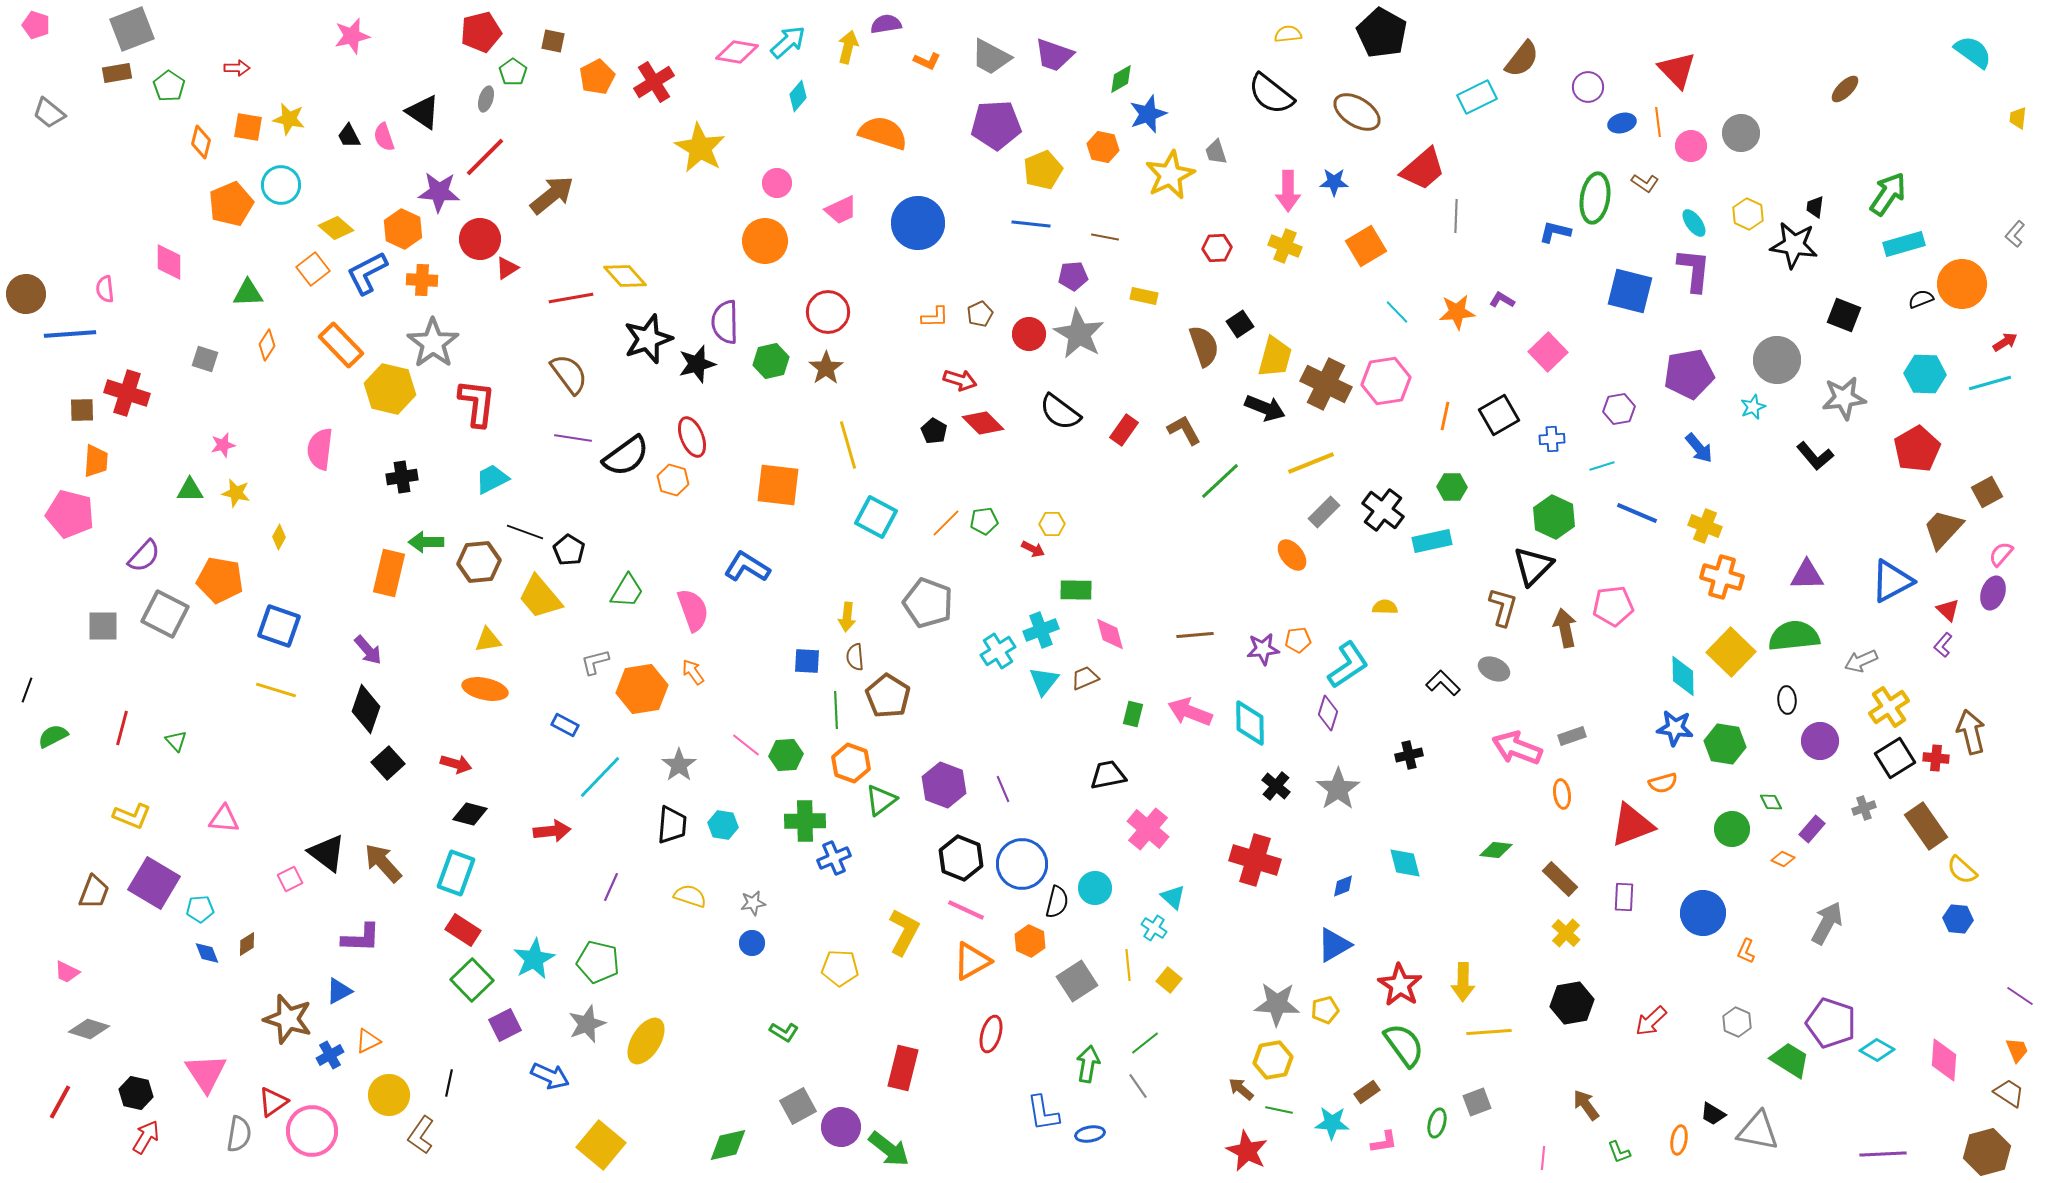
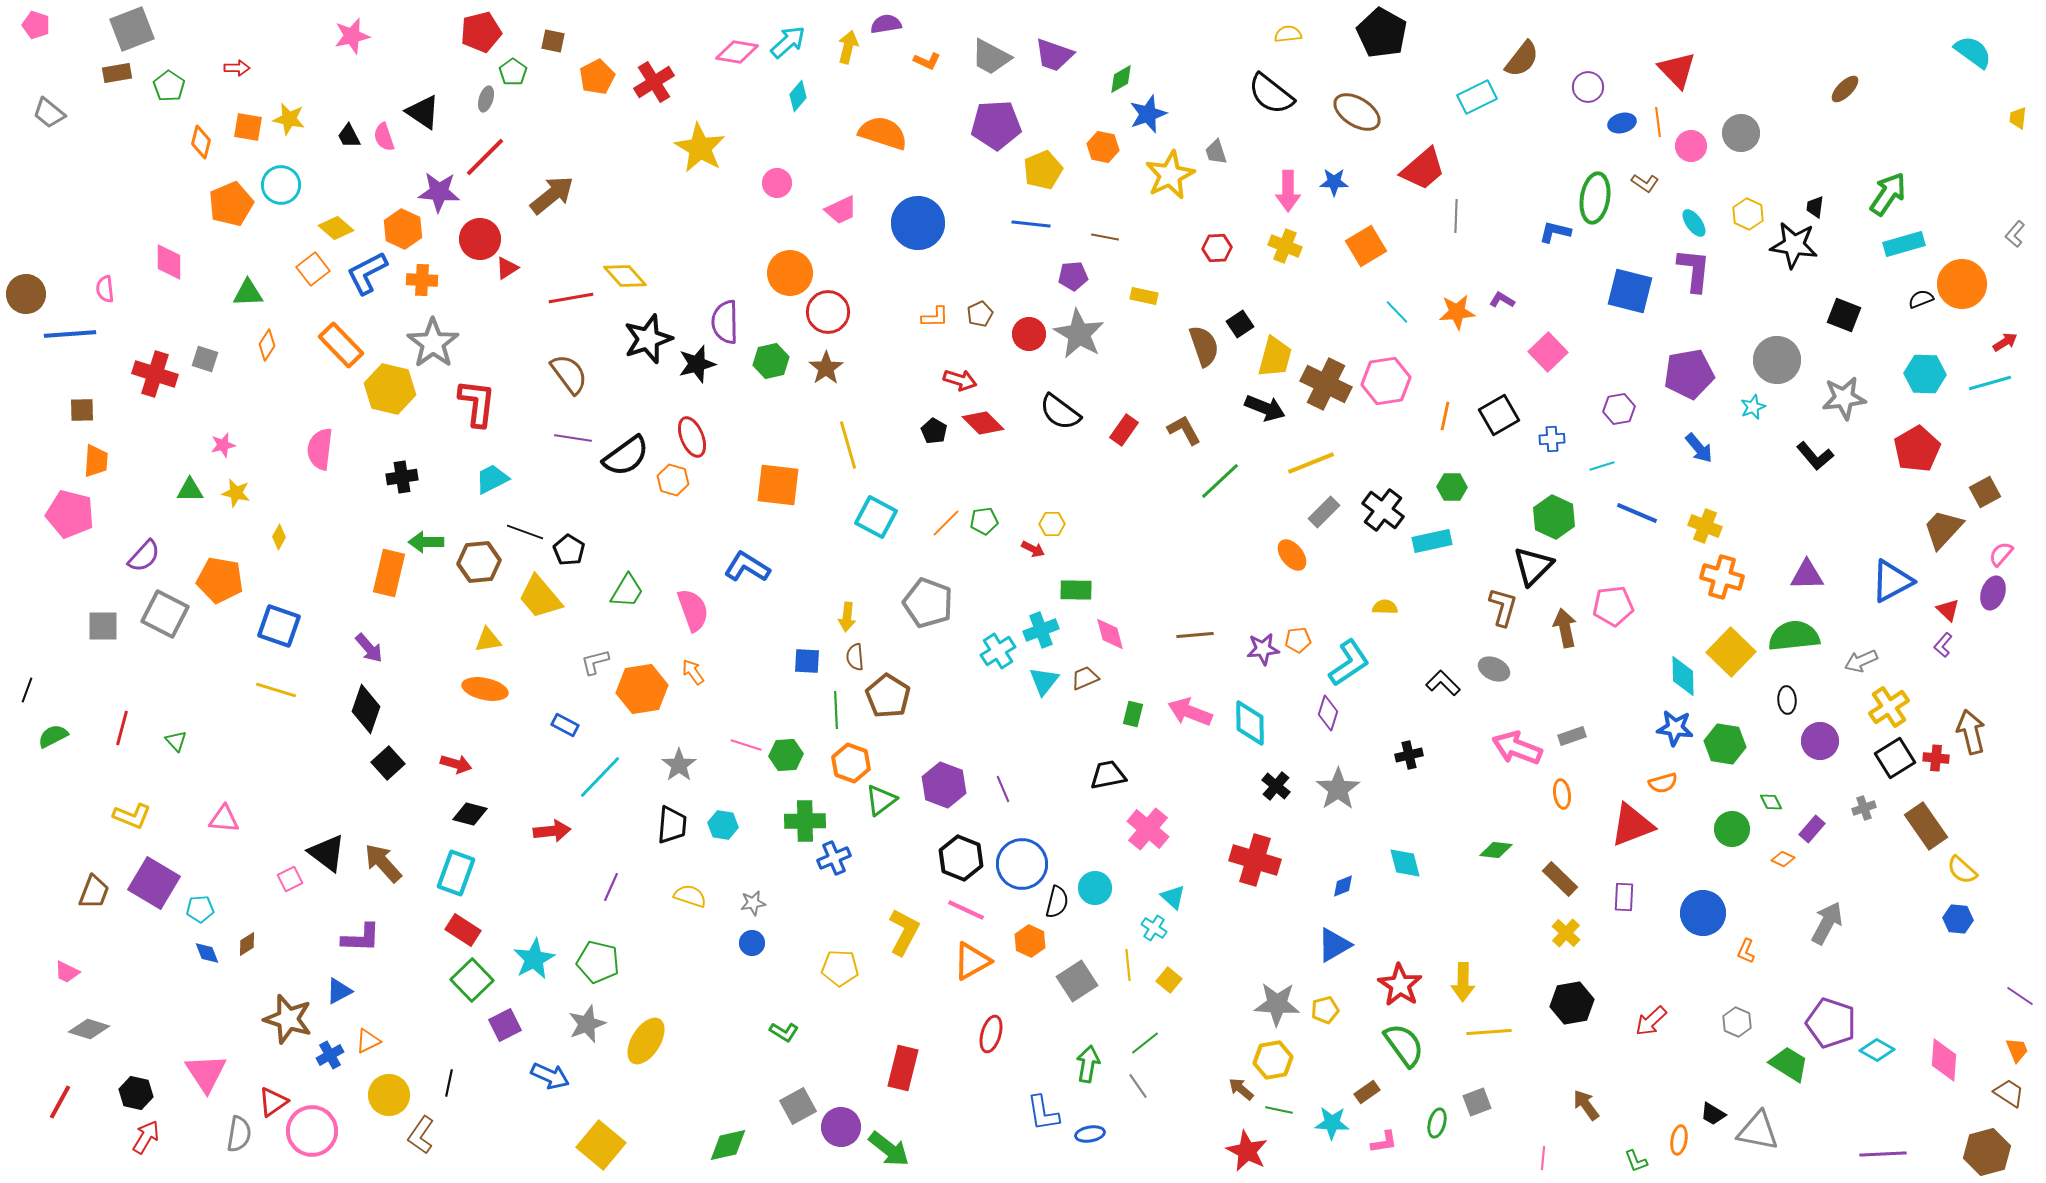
orange circle at (765, 241): moved 25 px right, 32 px down
red cross at (127, 393): moved 28 px right, 19 px up
brown square at (1987, 492): moved 2 px left
purple arrow at (368, 650): moved 1 px right, 2 px up
cyan L-shape at (1348, 665): moved 1 px right, 2 px up
pink line at (746, 745): rotated 20 degrees counterclockwise
green trapezoid at (1790, 1060): moved 1 px left, 4 px down
green L-shape at (1619, 1152): moved 17 px right, 9 px down
